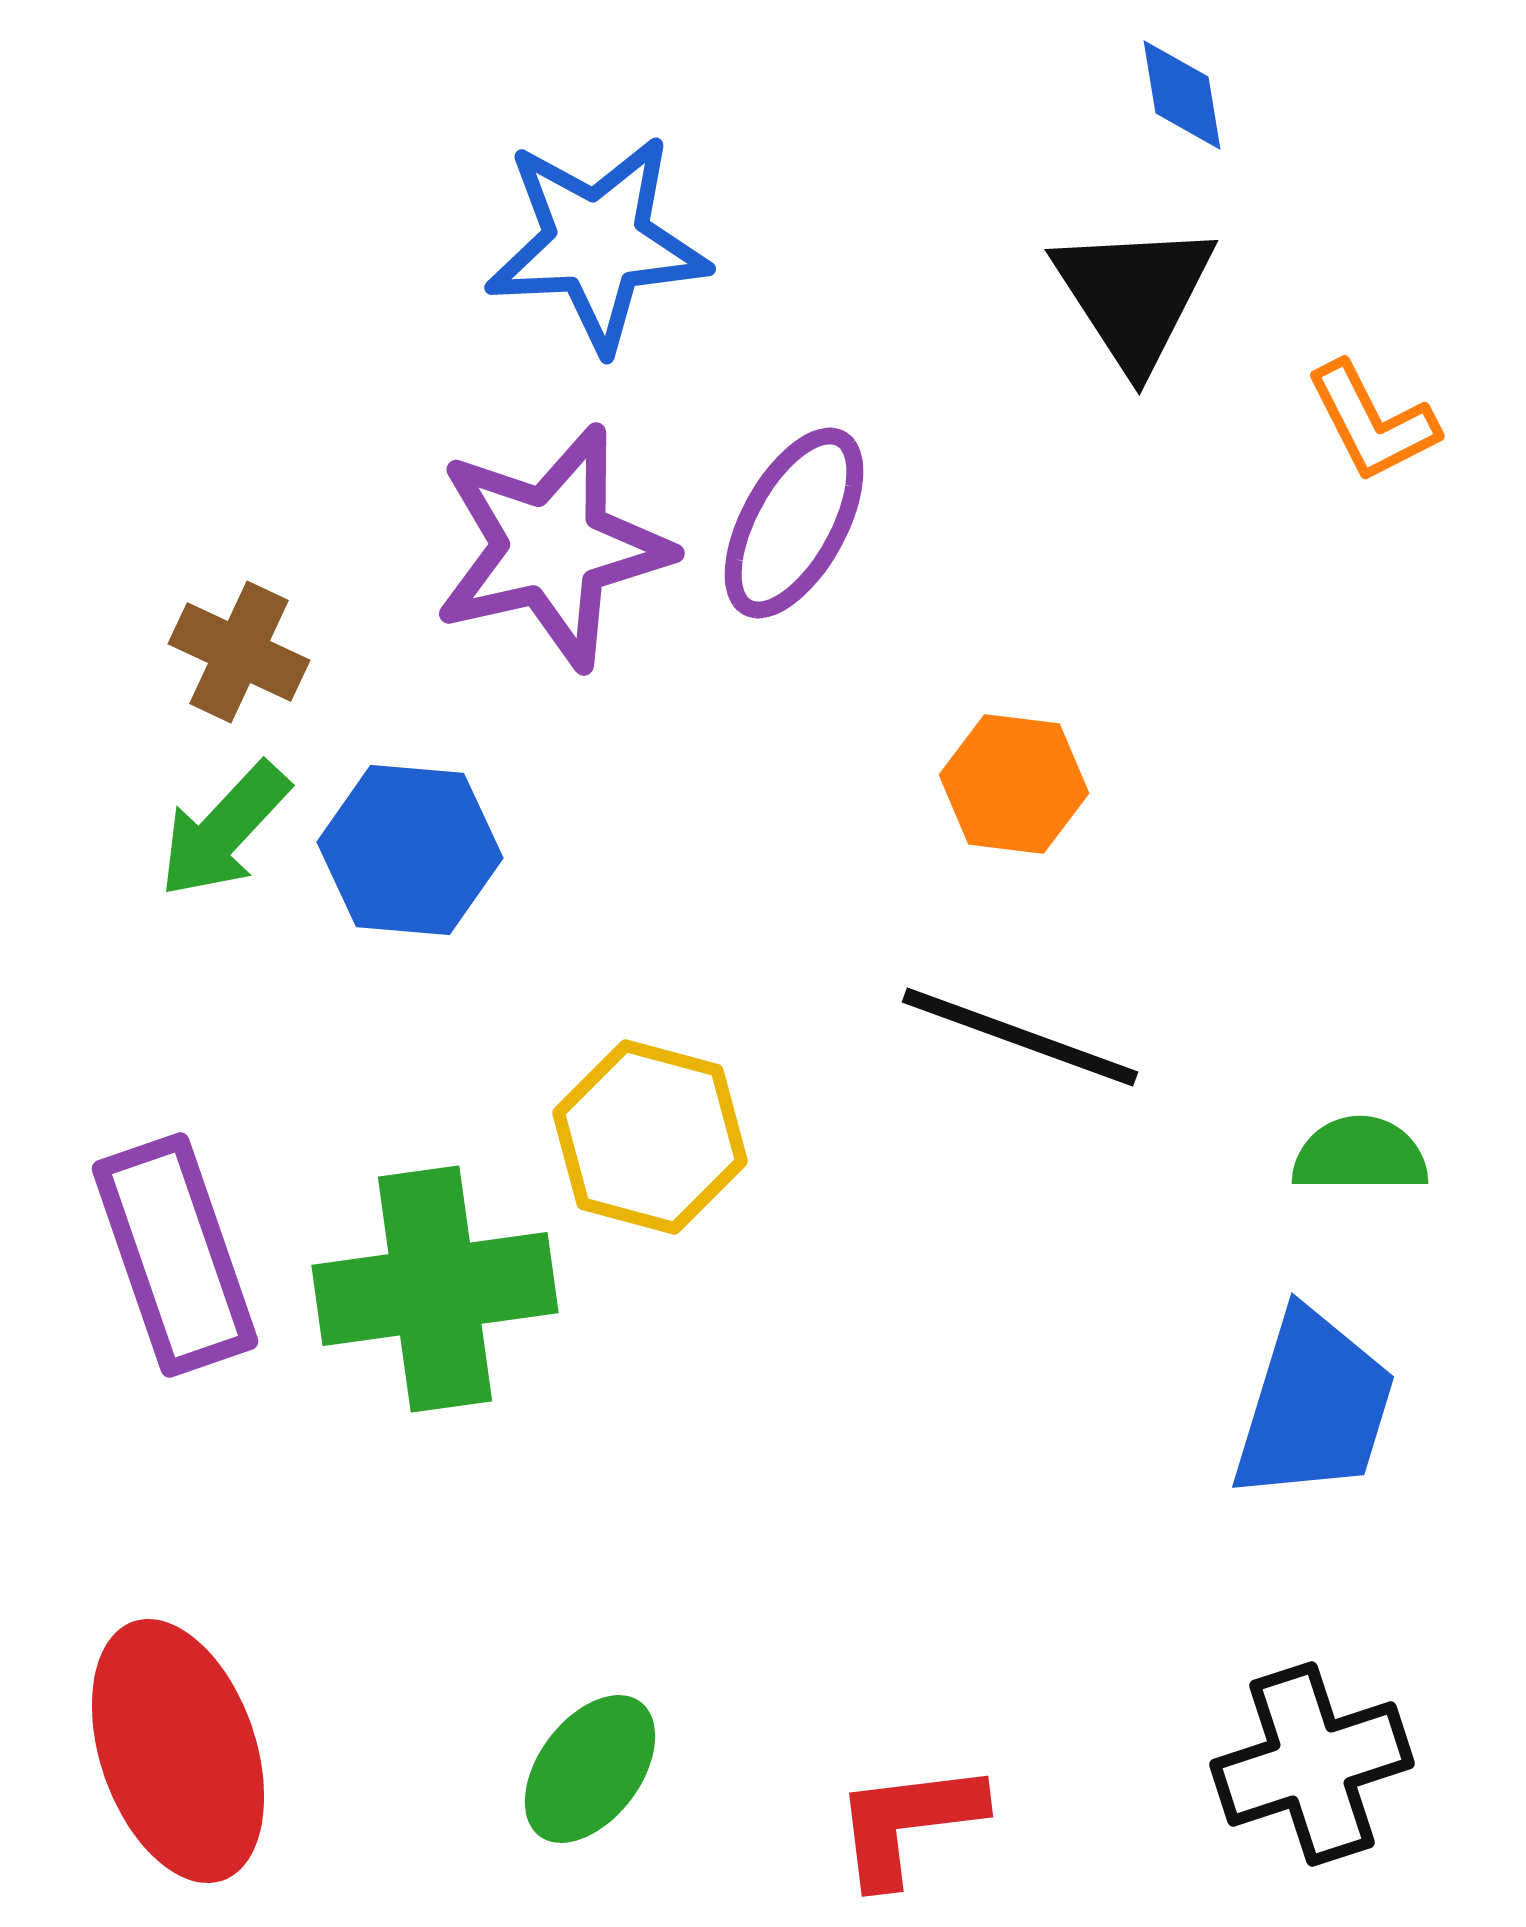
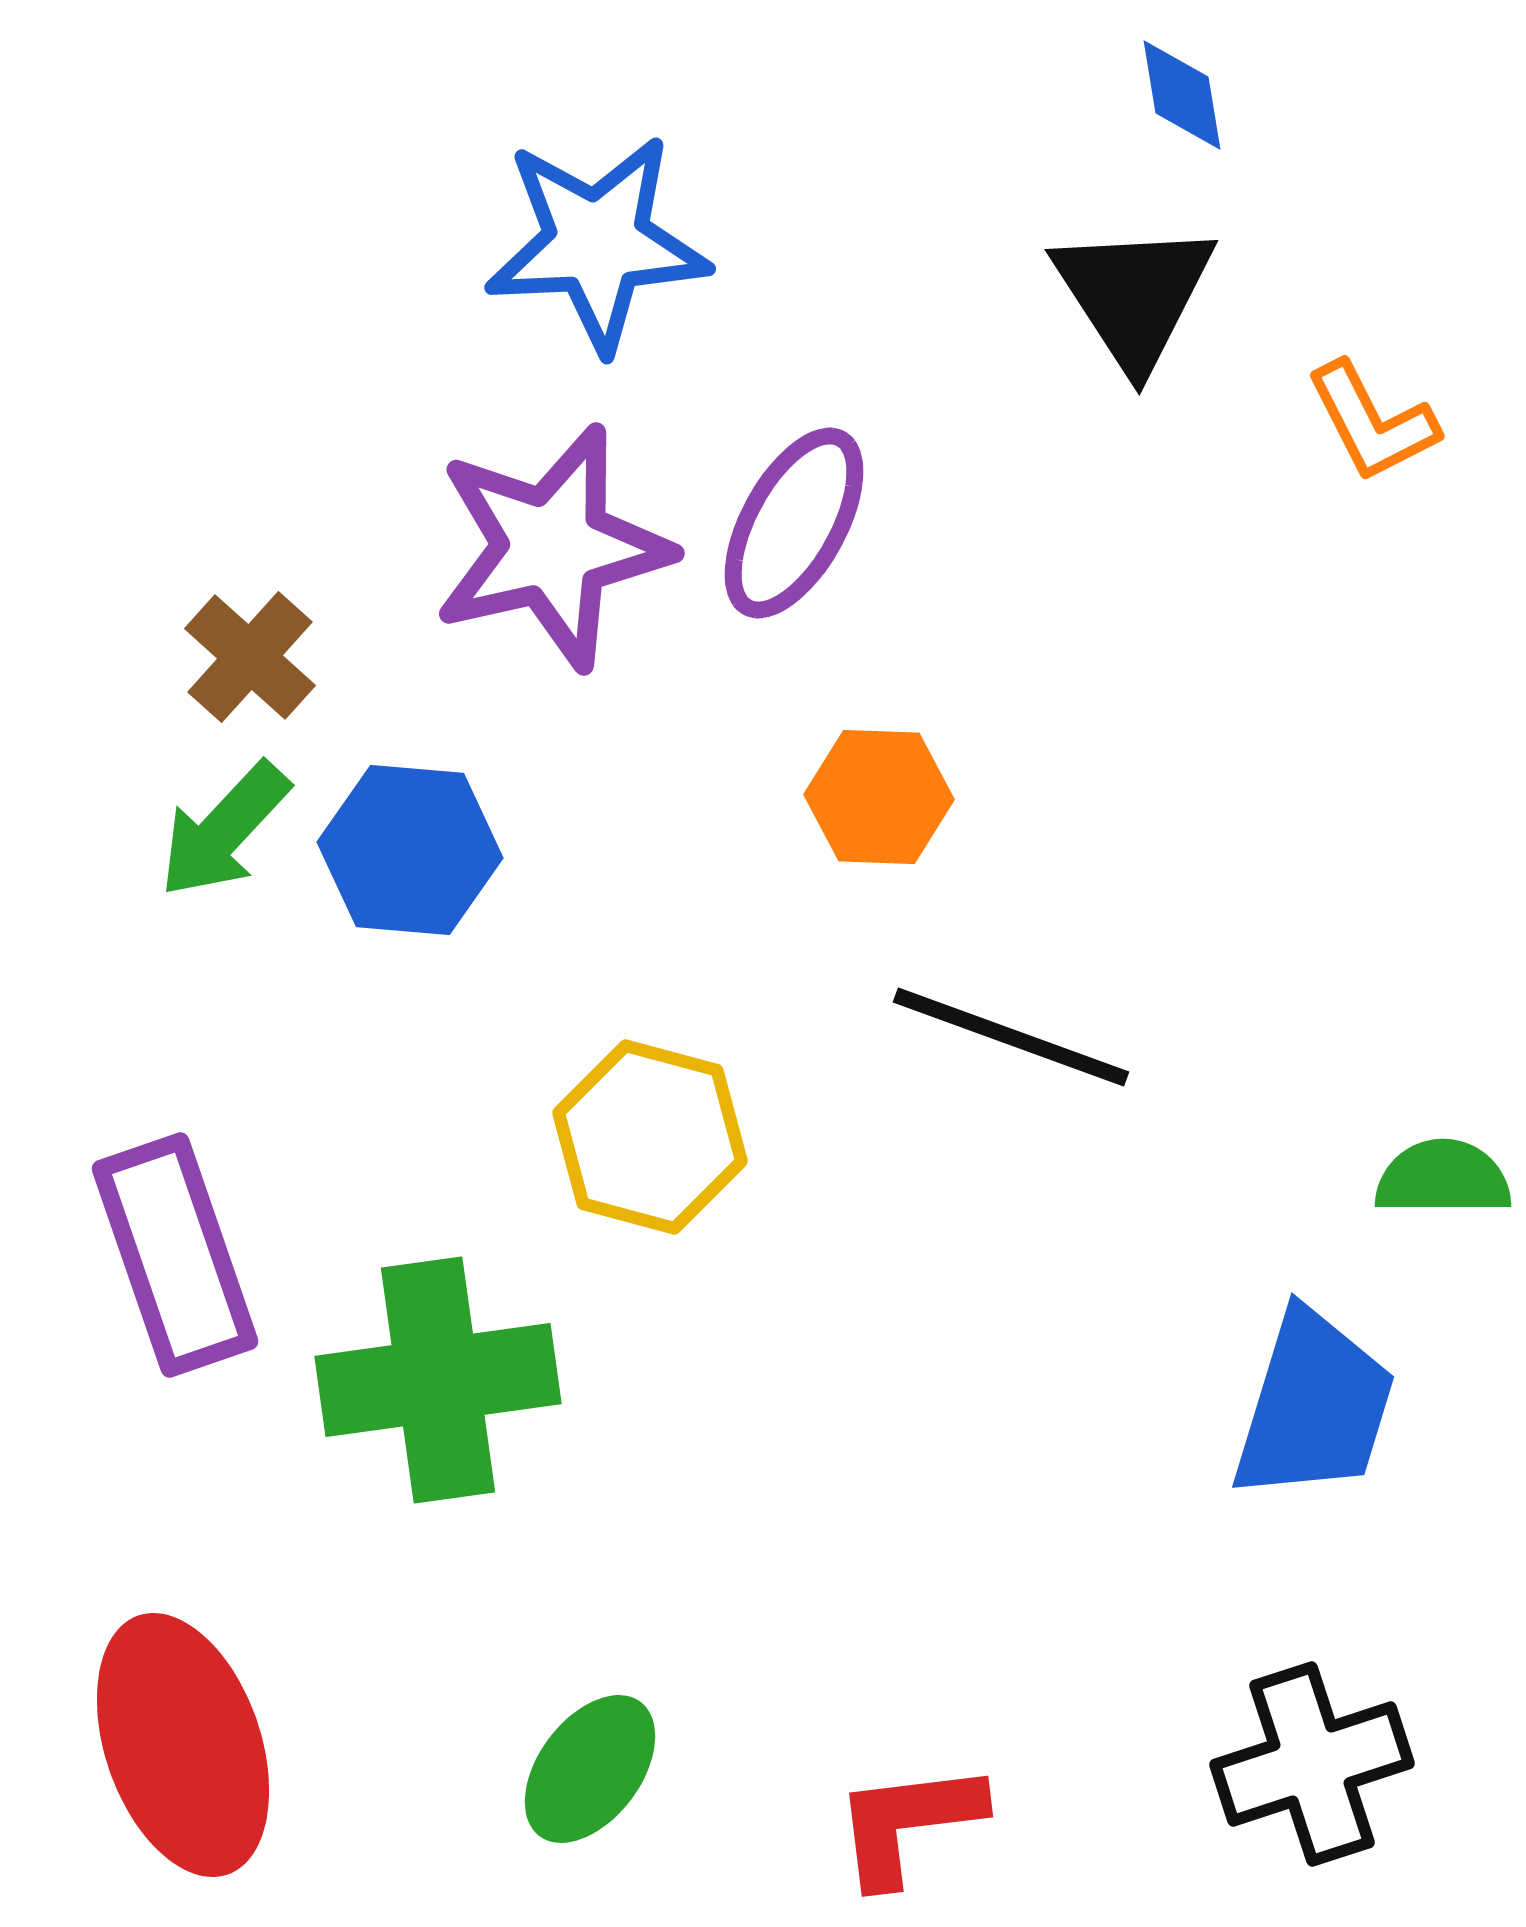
brown cross: moved 11 px right, 5 px down; rotated 17 degrees clockwise
orange hexagon: moved 135 px left, 13 px down; rotated 5 degrees counterclockwise
black line: moved 9 px left
green semicircle: moved 83 px right, 23 px down
green cross: moved 3 px right, 91 px down
red ellipse: moved 5 px right, 6 px up
